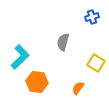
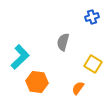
yellow square: moved 3 px left, 1 px down
